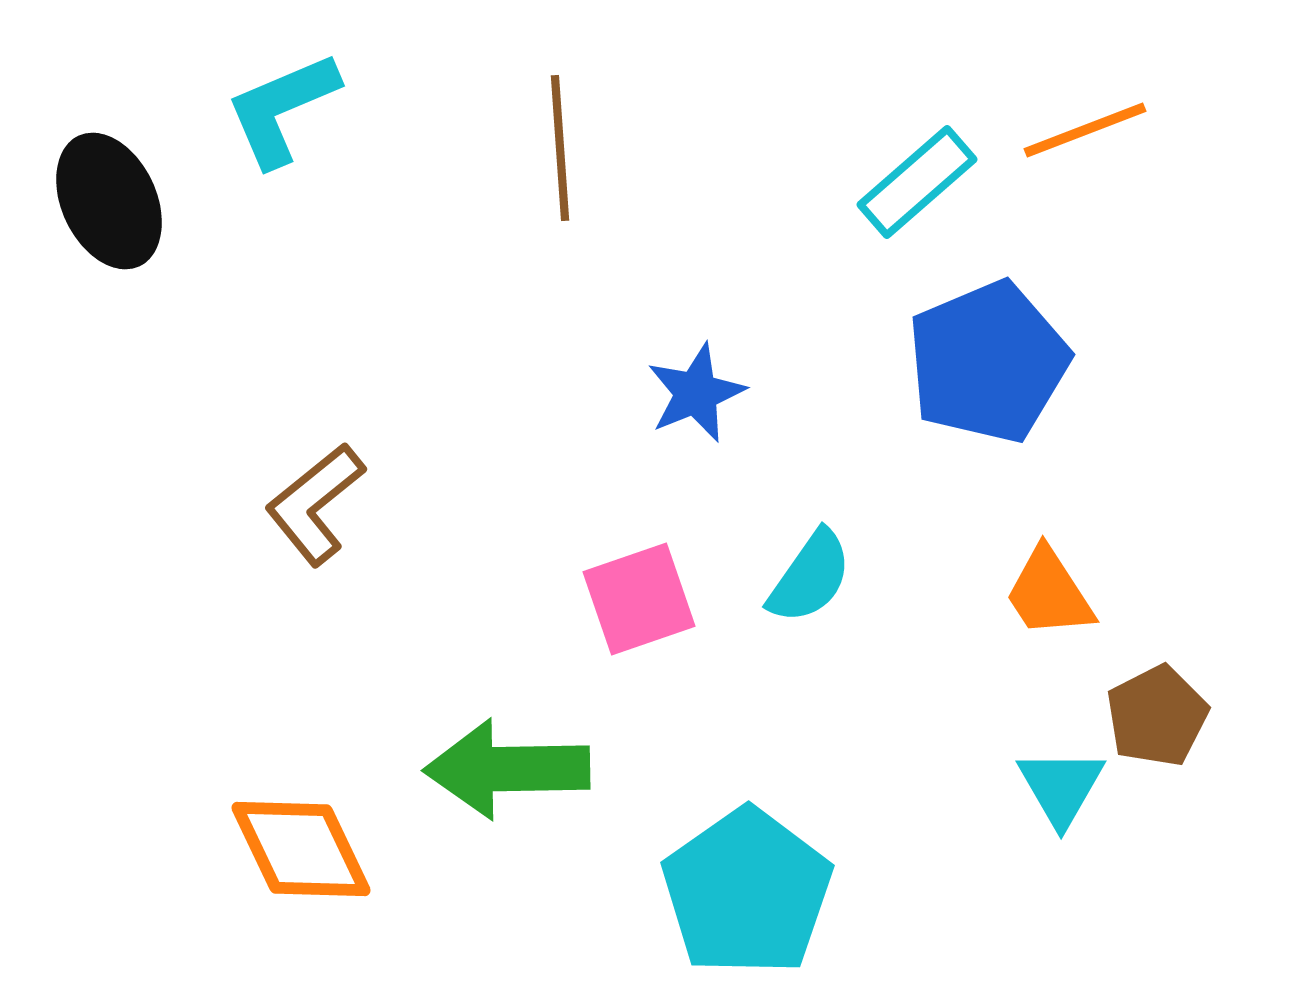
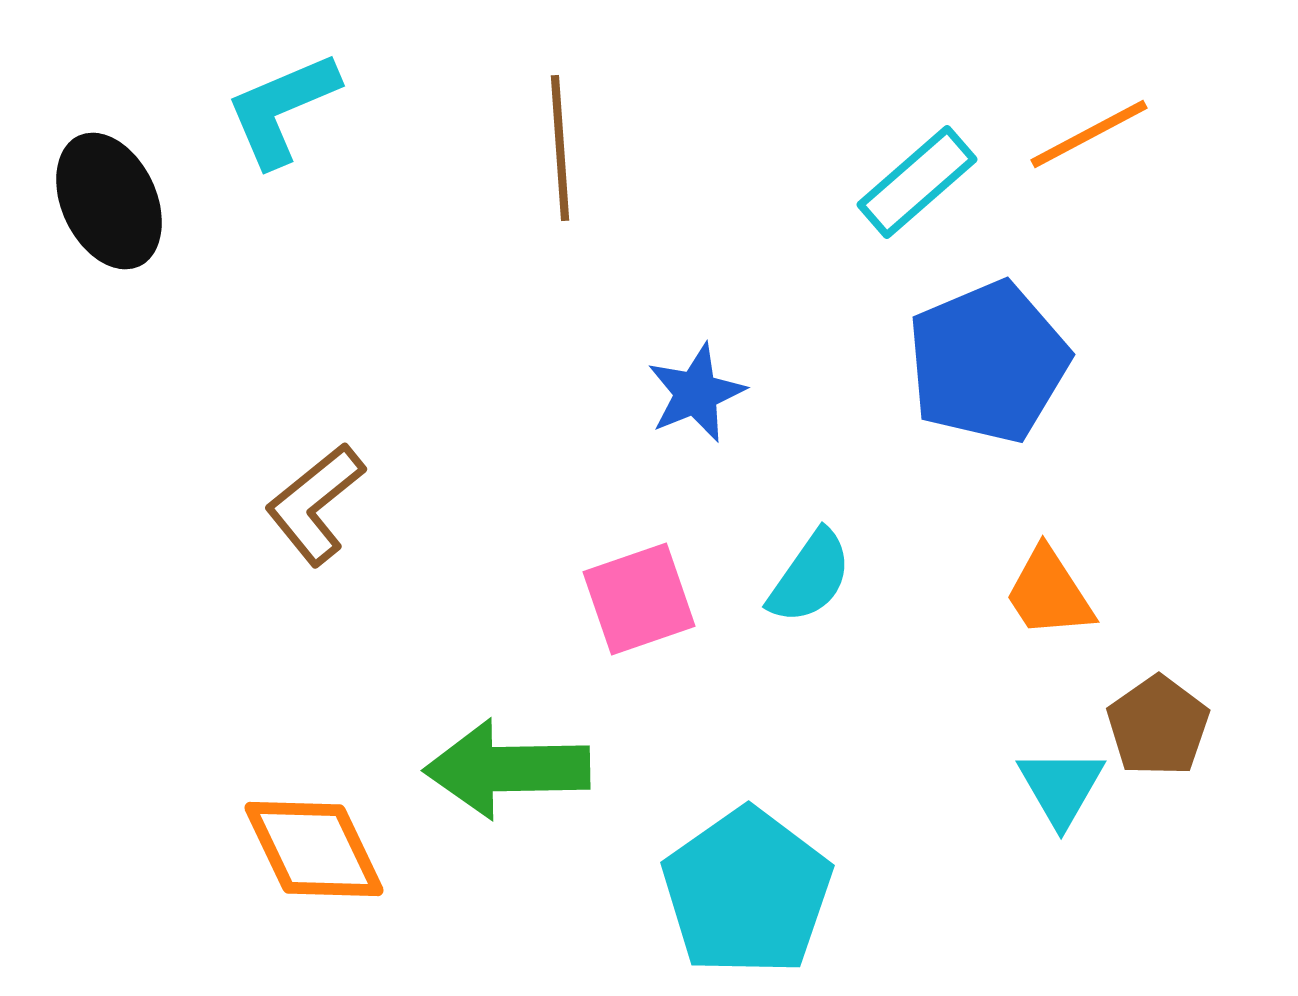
orange line: moved 4 px right, 4 px down; rotated 7 degrees counterclockwise
brown pentagon: moved 1 px right, 10 px down; rotated 8 degrees counterclockwise
orange diamond: moved 13 px right
